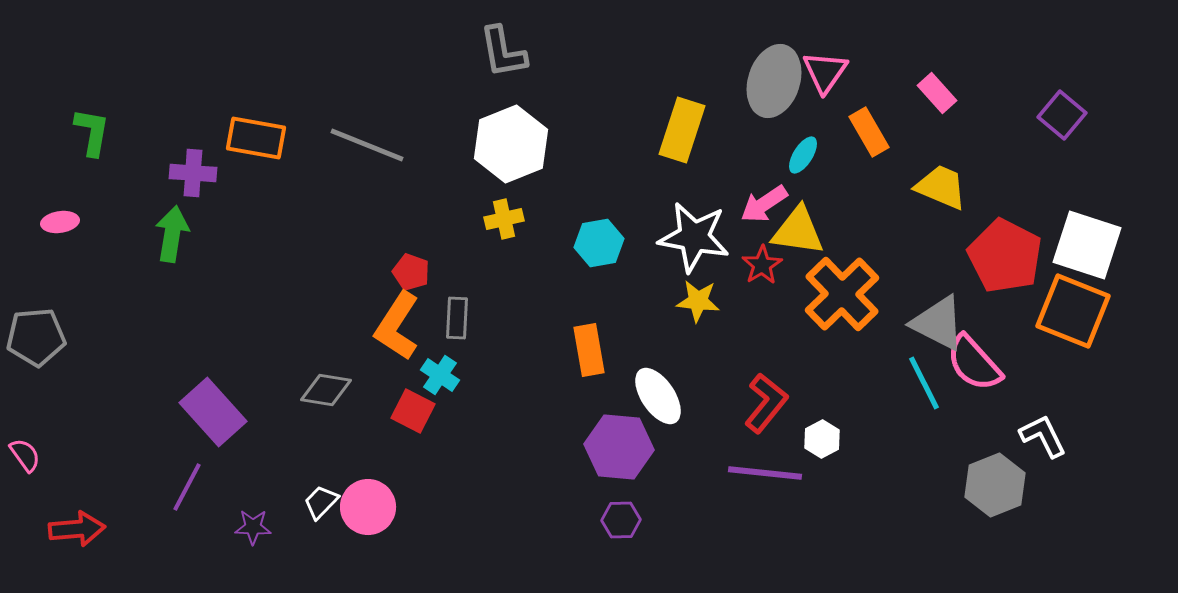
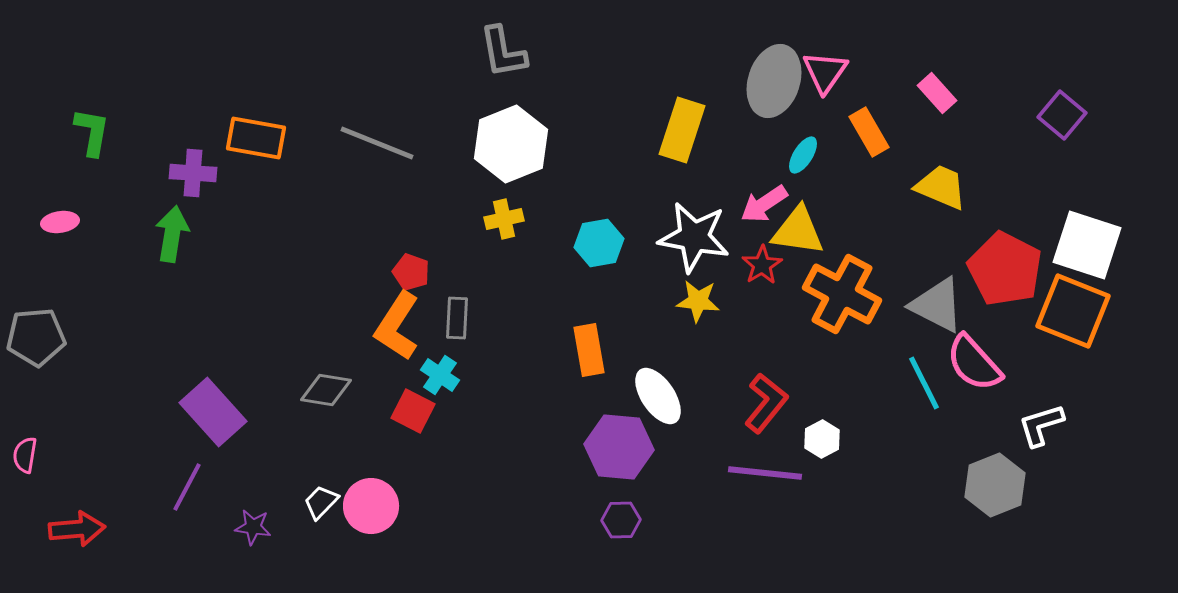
gray line at (367, 145): moved 10 px right, 2 px up
red pentagon at (1005, 256): moved 13 px down
orange cross at (842, 294): rotated 18 degrees counterclockwise
gray triangle at (938, 323): moved 1 px left, 18 px up
white L-shape at (1043, 436): moved 2 px left, 11 px up; rotated 81 degrees counterclockwise
pink semicircle at (25, 455): rotated 135 degrees counterclockwise
pink circle at (368, 507): moved 3 px right, 1 px up
purple star at (253, 527): rotated 6 degrees clockwise
